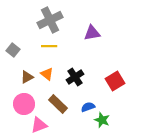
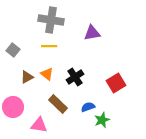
gray cross: moved 1 px right; rotated 35 degrees clockwise
red square: moved 1 px right, 2 px down
pink circle: moved 11 px left, 3 px down
green star: rotated 28 degrees clockwise
pink triangle: rotated 30 degrees clockwise
